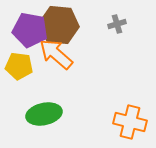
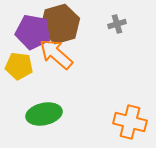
brown hexagon: moved 1 px right, 1 px up; rotated 21 degrees counterclockwise
purple pentagon: moved 3 px right, 2 px down
